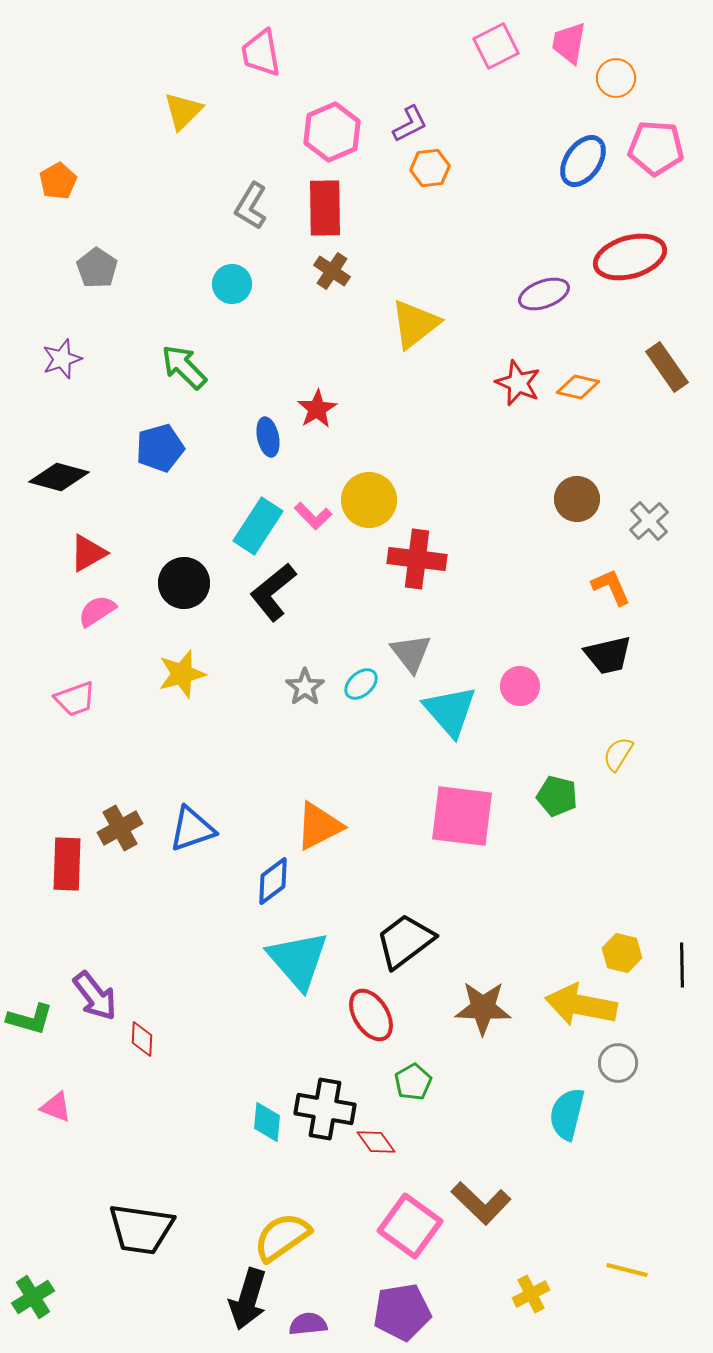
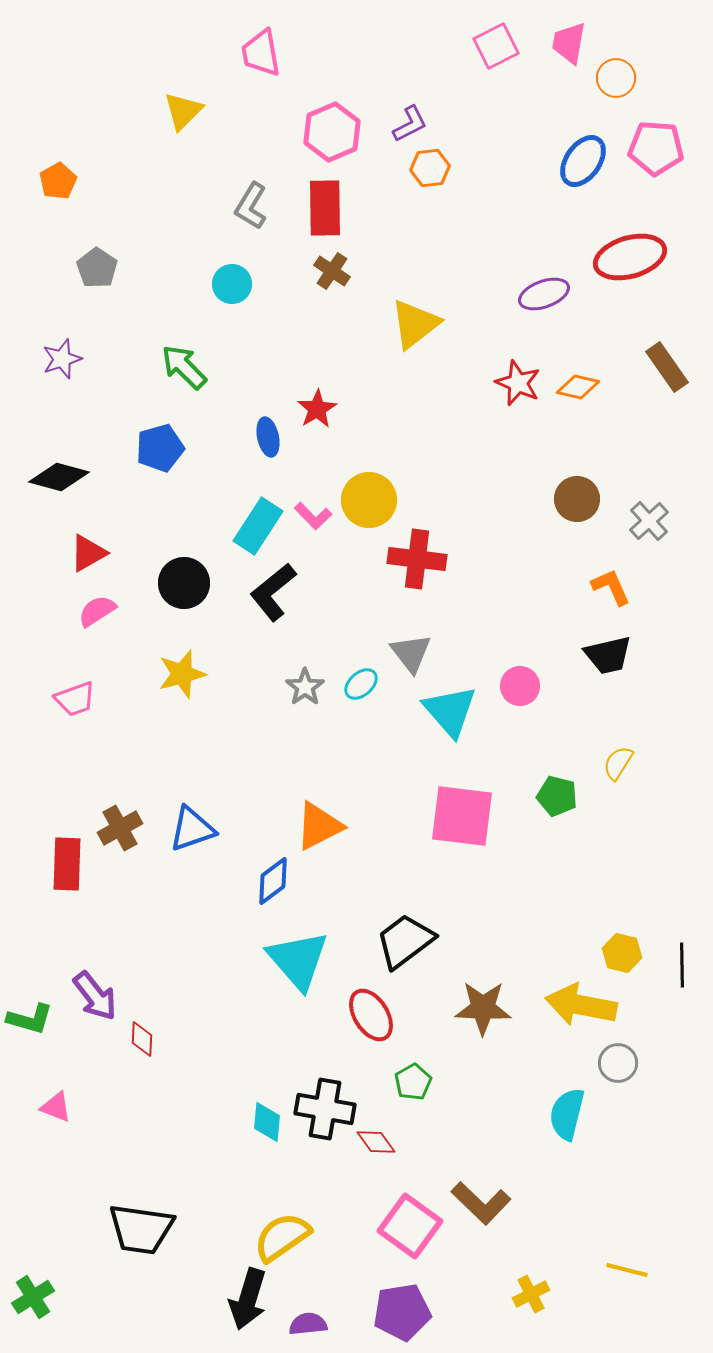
yellow semicircle at (618, 754): moved 9 px down
